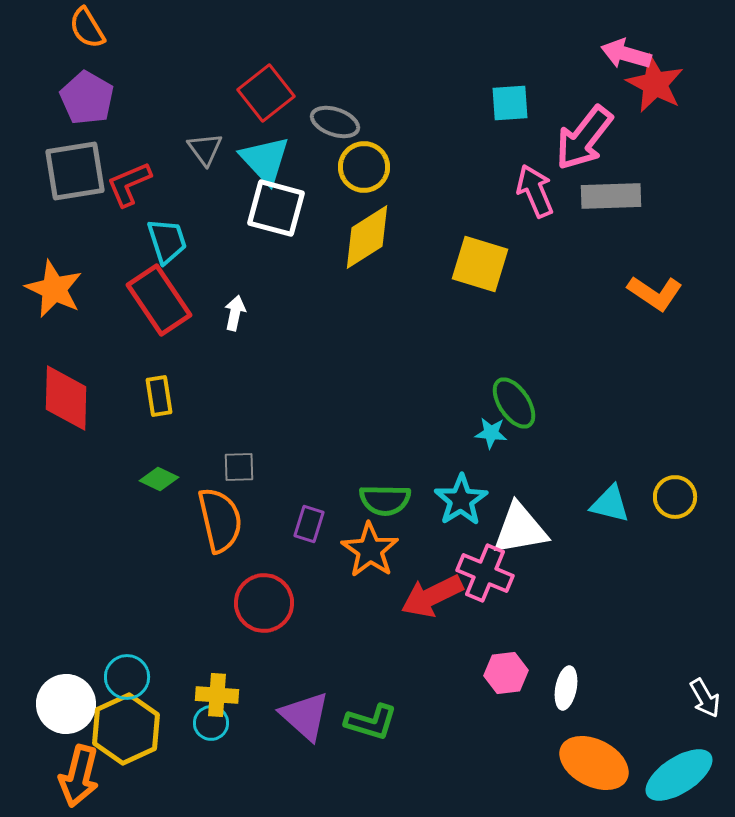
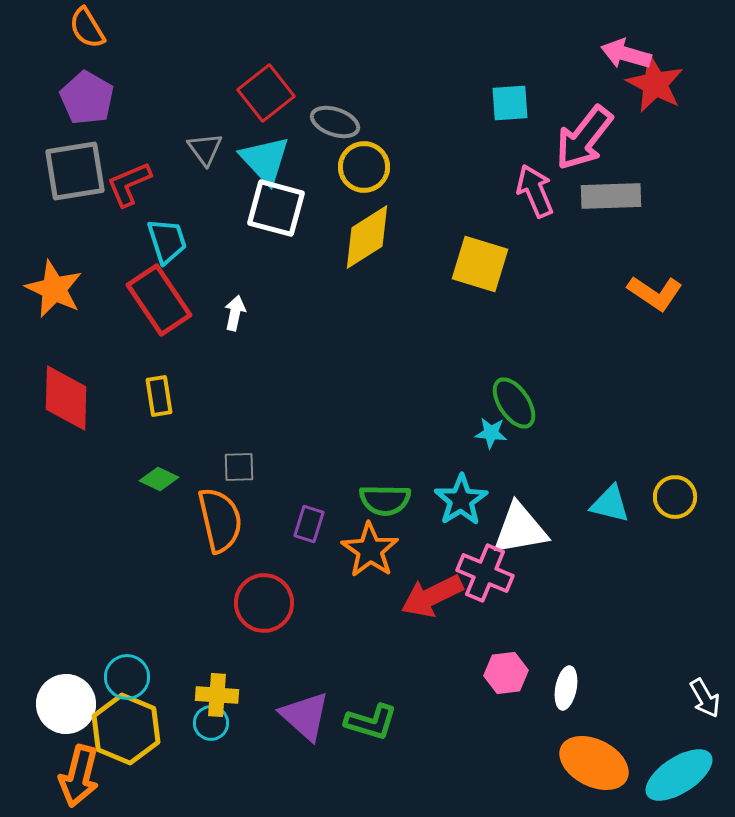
yellow hexagon at (126, 729): rotated 12 degrees counterclockwise
